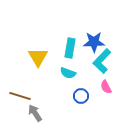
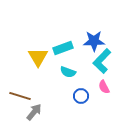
blue star: moved 1 px up
cyan rectangle: moved 7 px left; rotated 60 degrees clockwise
cyan semicircle: moved 1 px up
pink semicircle: moved 2 px left
gray arrow: moved 1 px left, 1 px up; rotated 72 degrees clockwise
